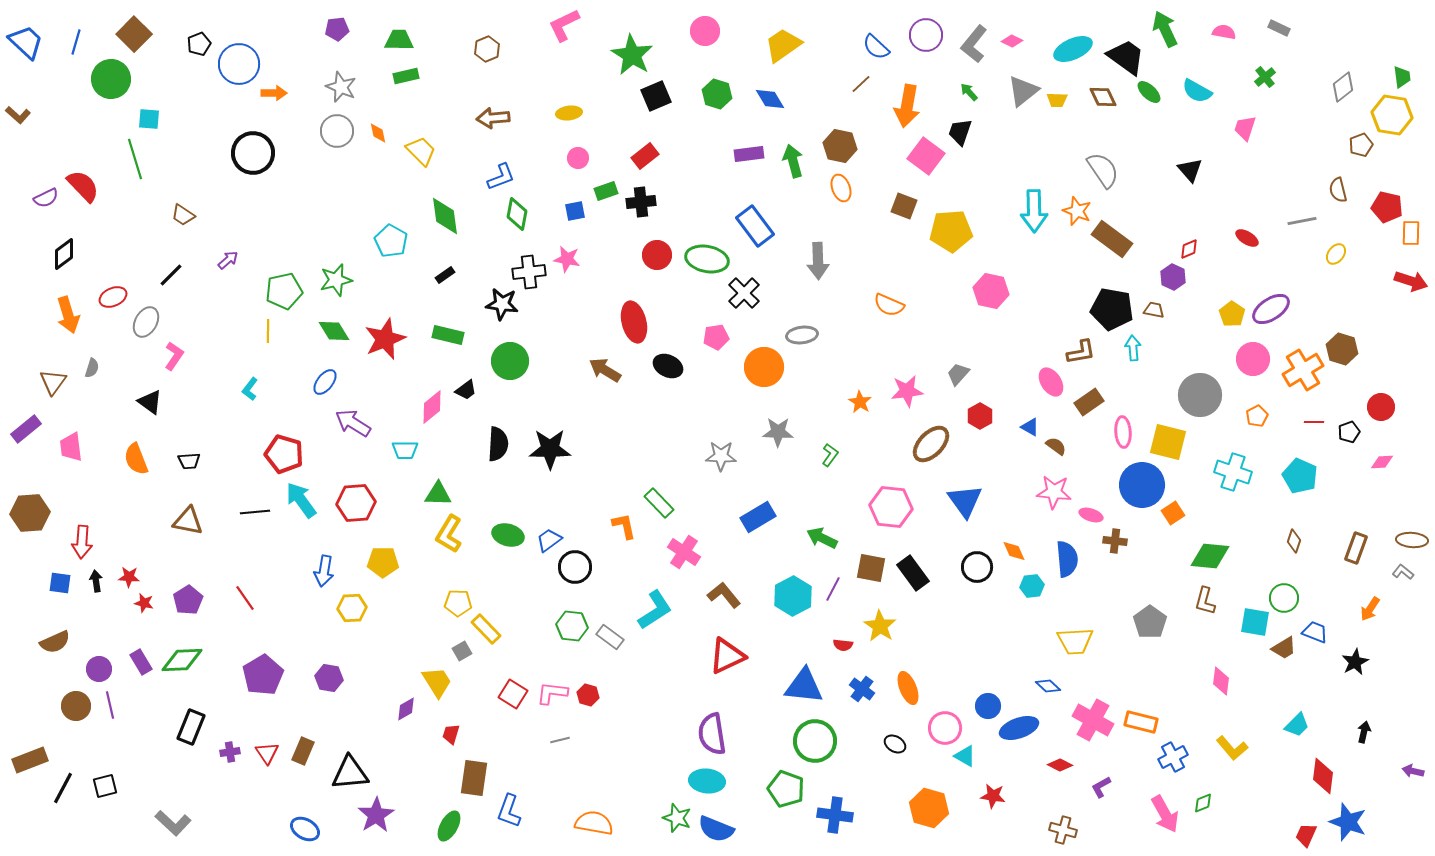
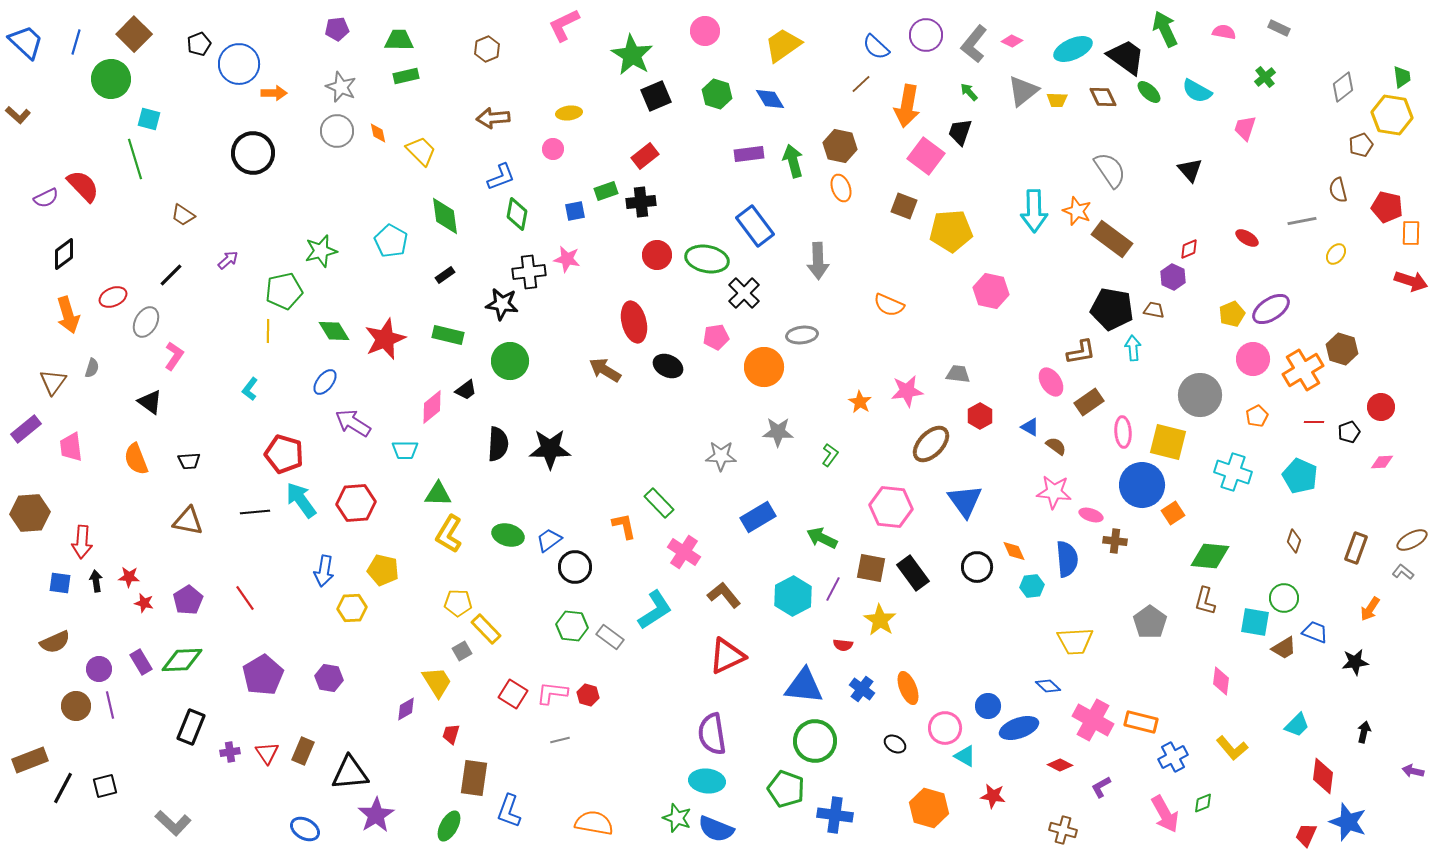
cyan square at (149, 119): rotated 10 degrees clockwise
pink circle at (578, 158): moved 25 px left, 9 px up
gray semicircle at (1103, 170): moved 7 px right
green star at (336, 280): moved 15 px left, 29 px up
yellow pentagon at (1232, 314): rotated 15 degrees clockwise
gray trapezoid at (958, 374): rotated 55 degrees clockwise
brown ellipse at (1412, 540): rotated 32 degrees counterclockwise
yellow pentagon at (383, 562): moved 8 px down; rotated 12 degrees clockwise
yellow star at (880, 626): moved 6 px up
black star at (1355, 662): rotated 20 degrees clockwise
